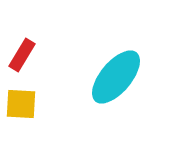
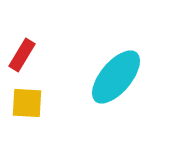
yellow square: moved 6 px right, 1 px up
